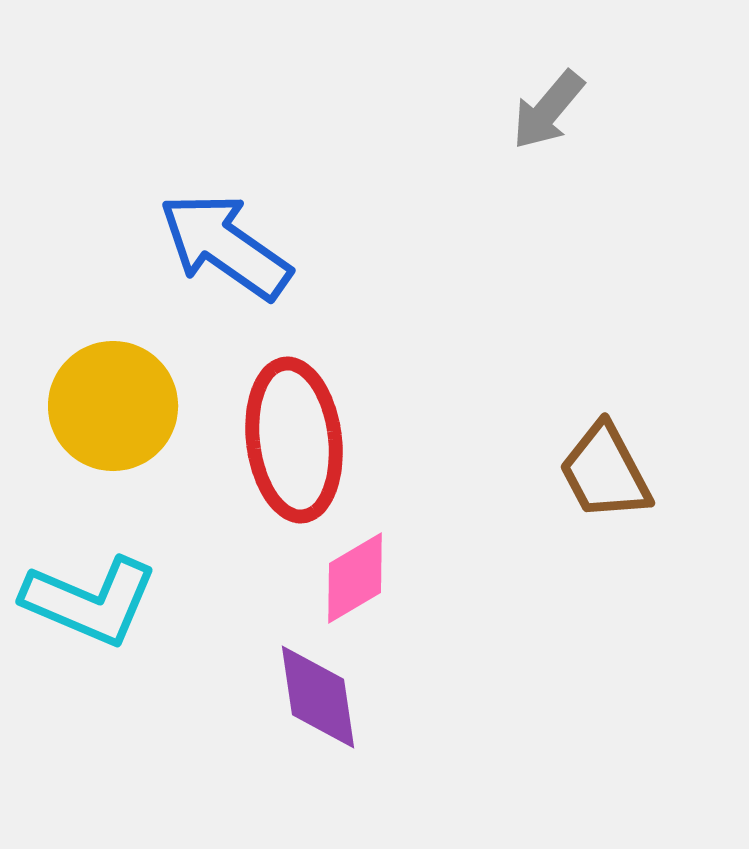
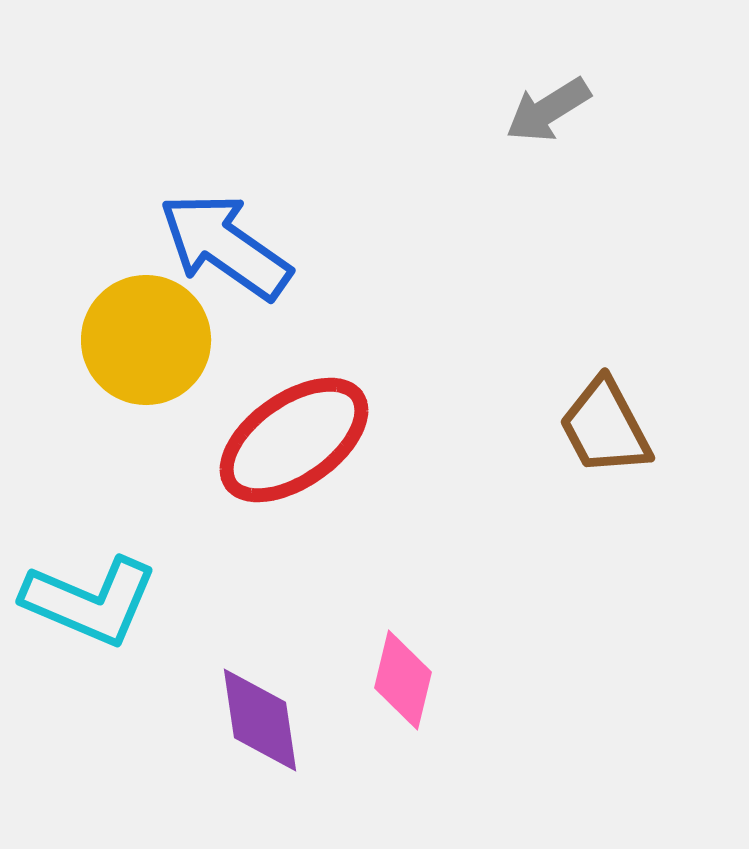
gray arrow: rotated 18 degrees clockwise
yellow circle: moved 33 px right, 66 px up
red ellipse: rotated 62 degrees clockwise
brown trapezoid: moved 45 px up
pink diamond: moved 48 px right, 102 px down; rotated 46 degrees counterclockwise
purple diamond: moved 58 px left, 23 px down
